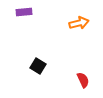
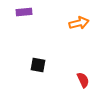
black square: moved 1 px up; rotated 21 degrees counterclockwise
